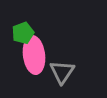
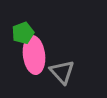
gray triangle: rotated 16 degrees counterclockwise
